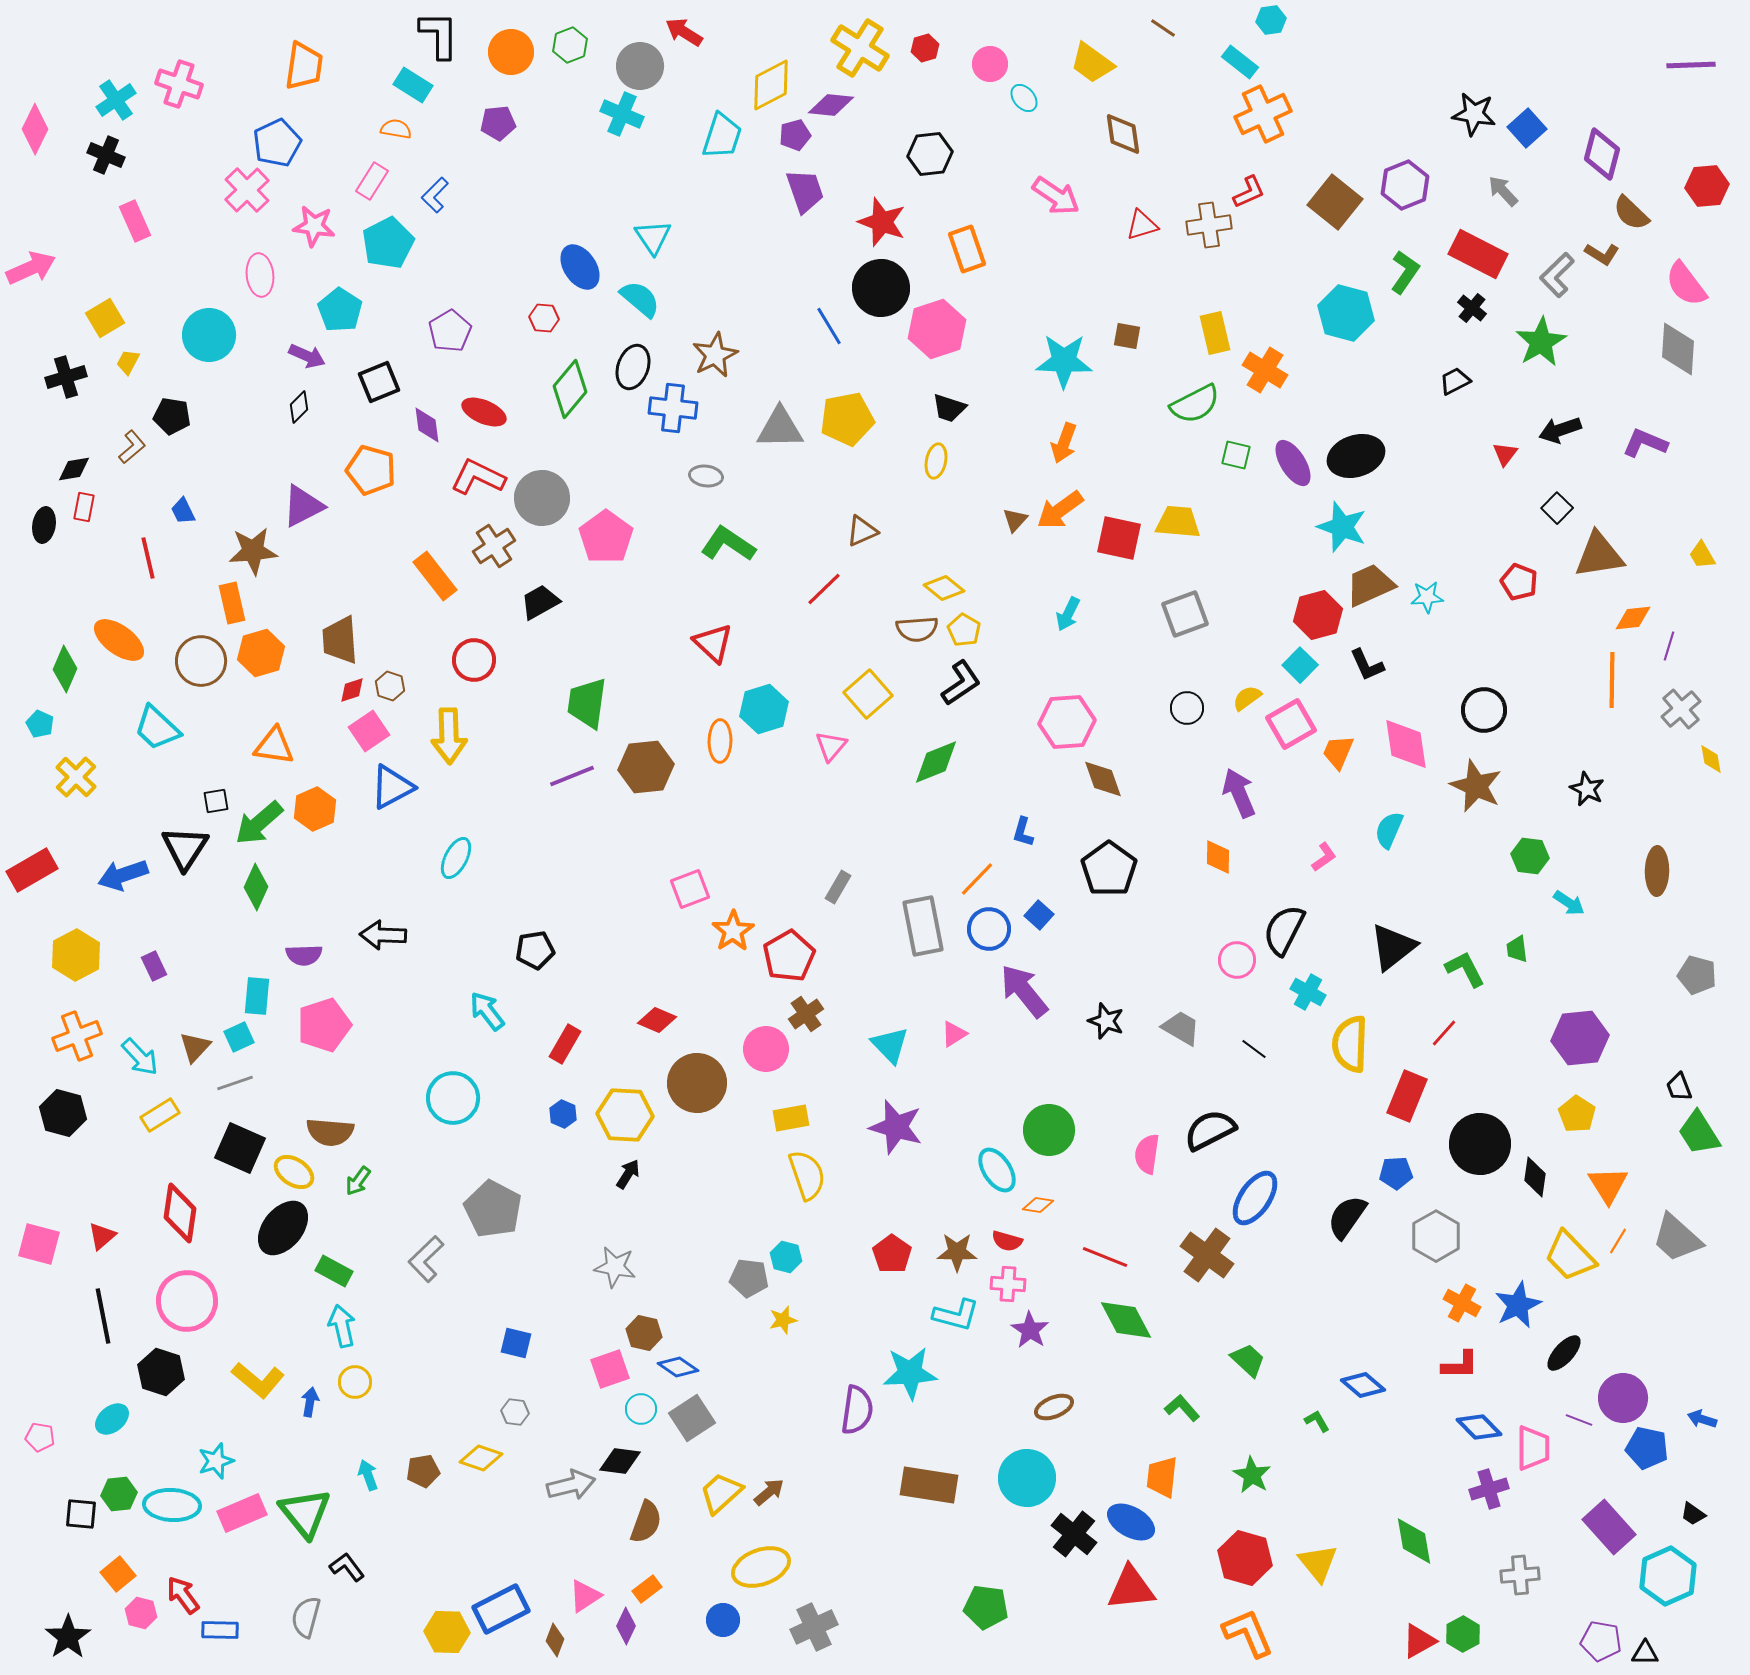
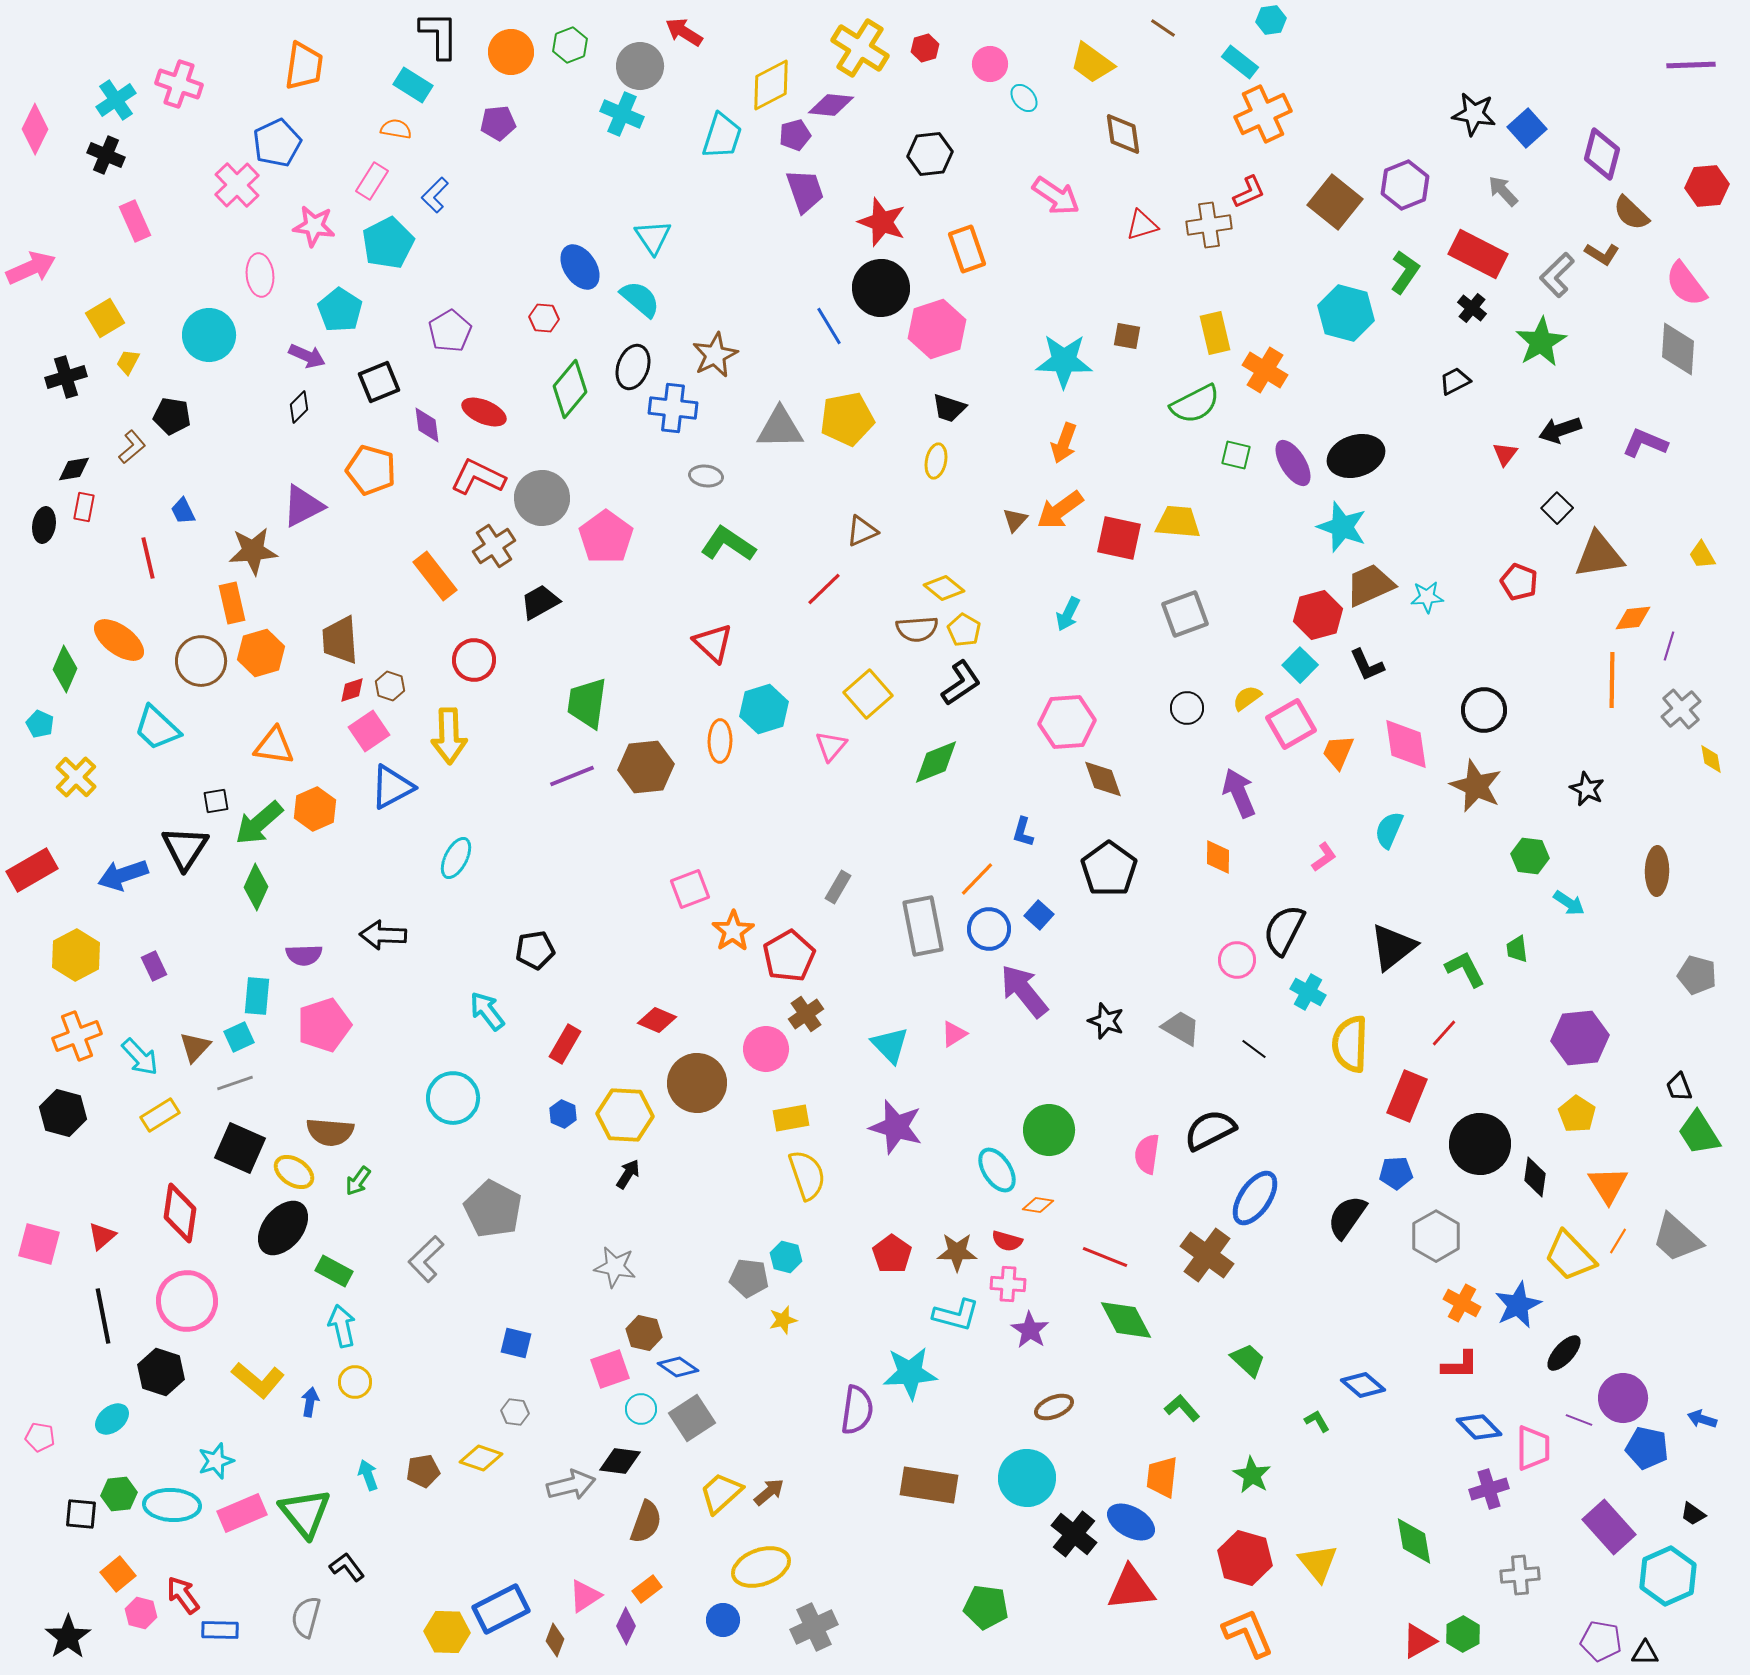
pink cross at (247, 190): moved 10 px left, 5 px up
